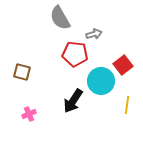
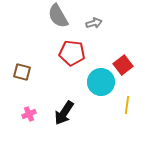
gray semicircle: moved 2 px left, 2 px up
gray arrow: moved 11 px up
red pentagon: moved 3 px left, 1 px up
cyan circle: moved 1 px down
black arrow: moved 9 px left, 12 px down
